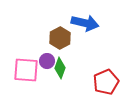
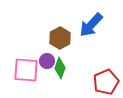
blue arrow: moved 6 px right, 2 px down; rotated 120 degrees clockwise
